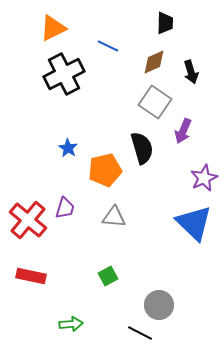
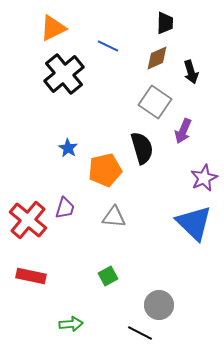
brown diamond: moved 3 px right, 4 px up
black cross: rotated 12 degrees counterclockwise
